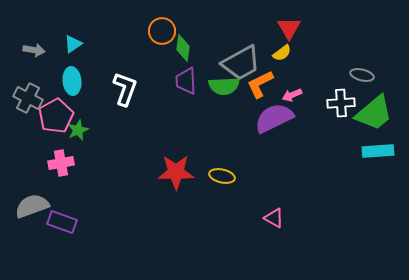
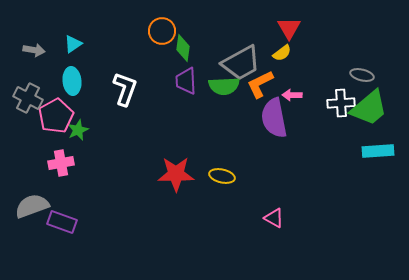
pink arrow: rotated 24 degrees clockwise
green trapezoid: moved 5 px left, 5 px up
purple semicircle: rotated 75 degrees counterclockwise
red star: moved 2 px down
